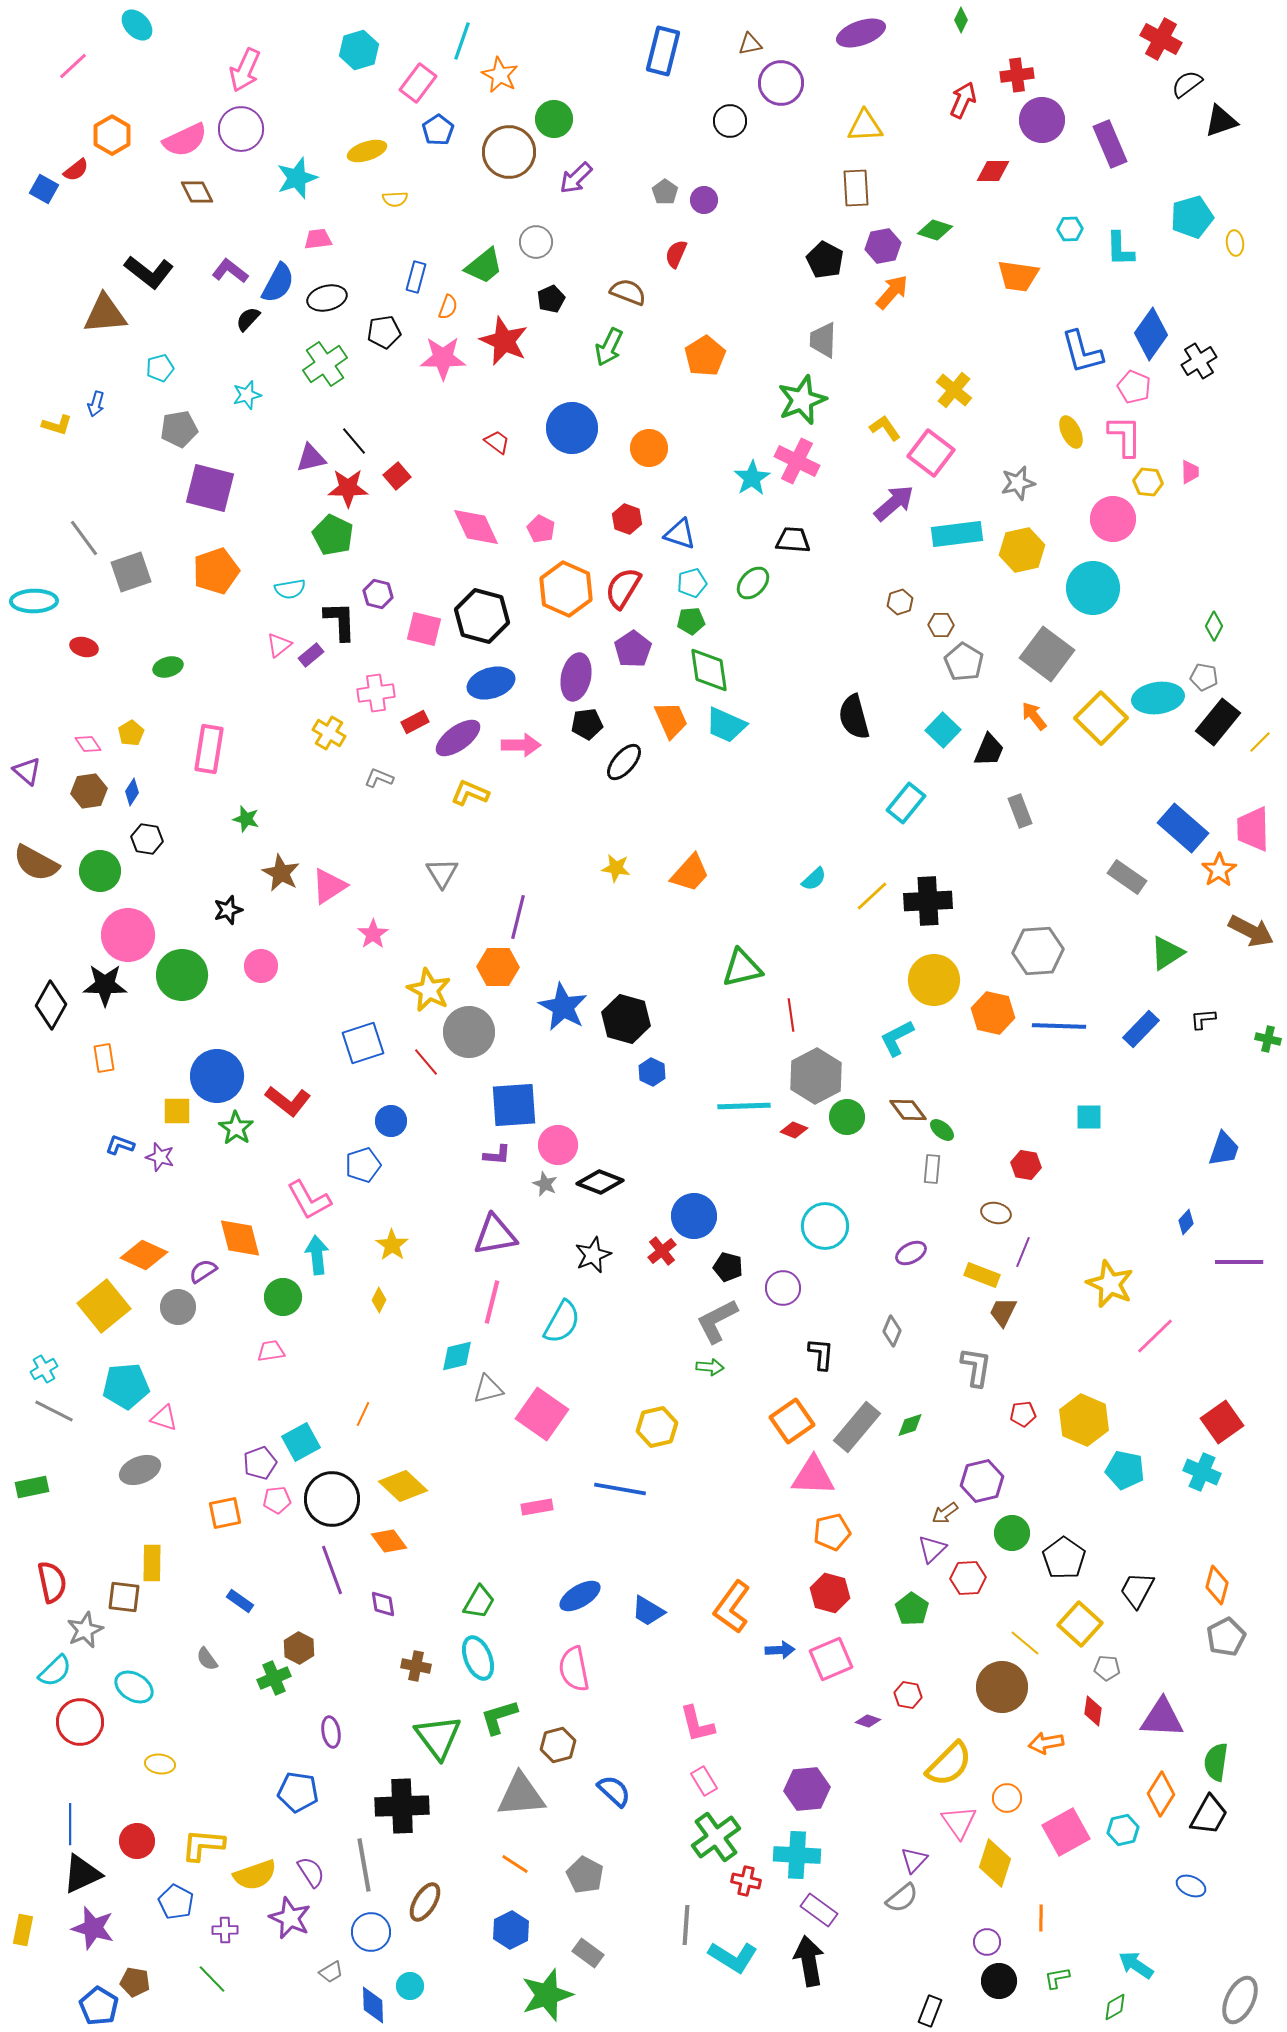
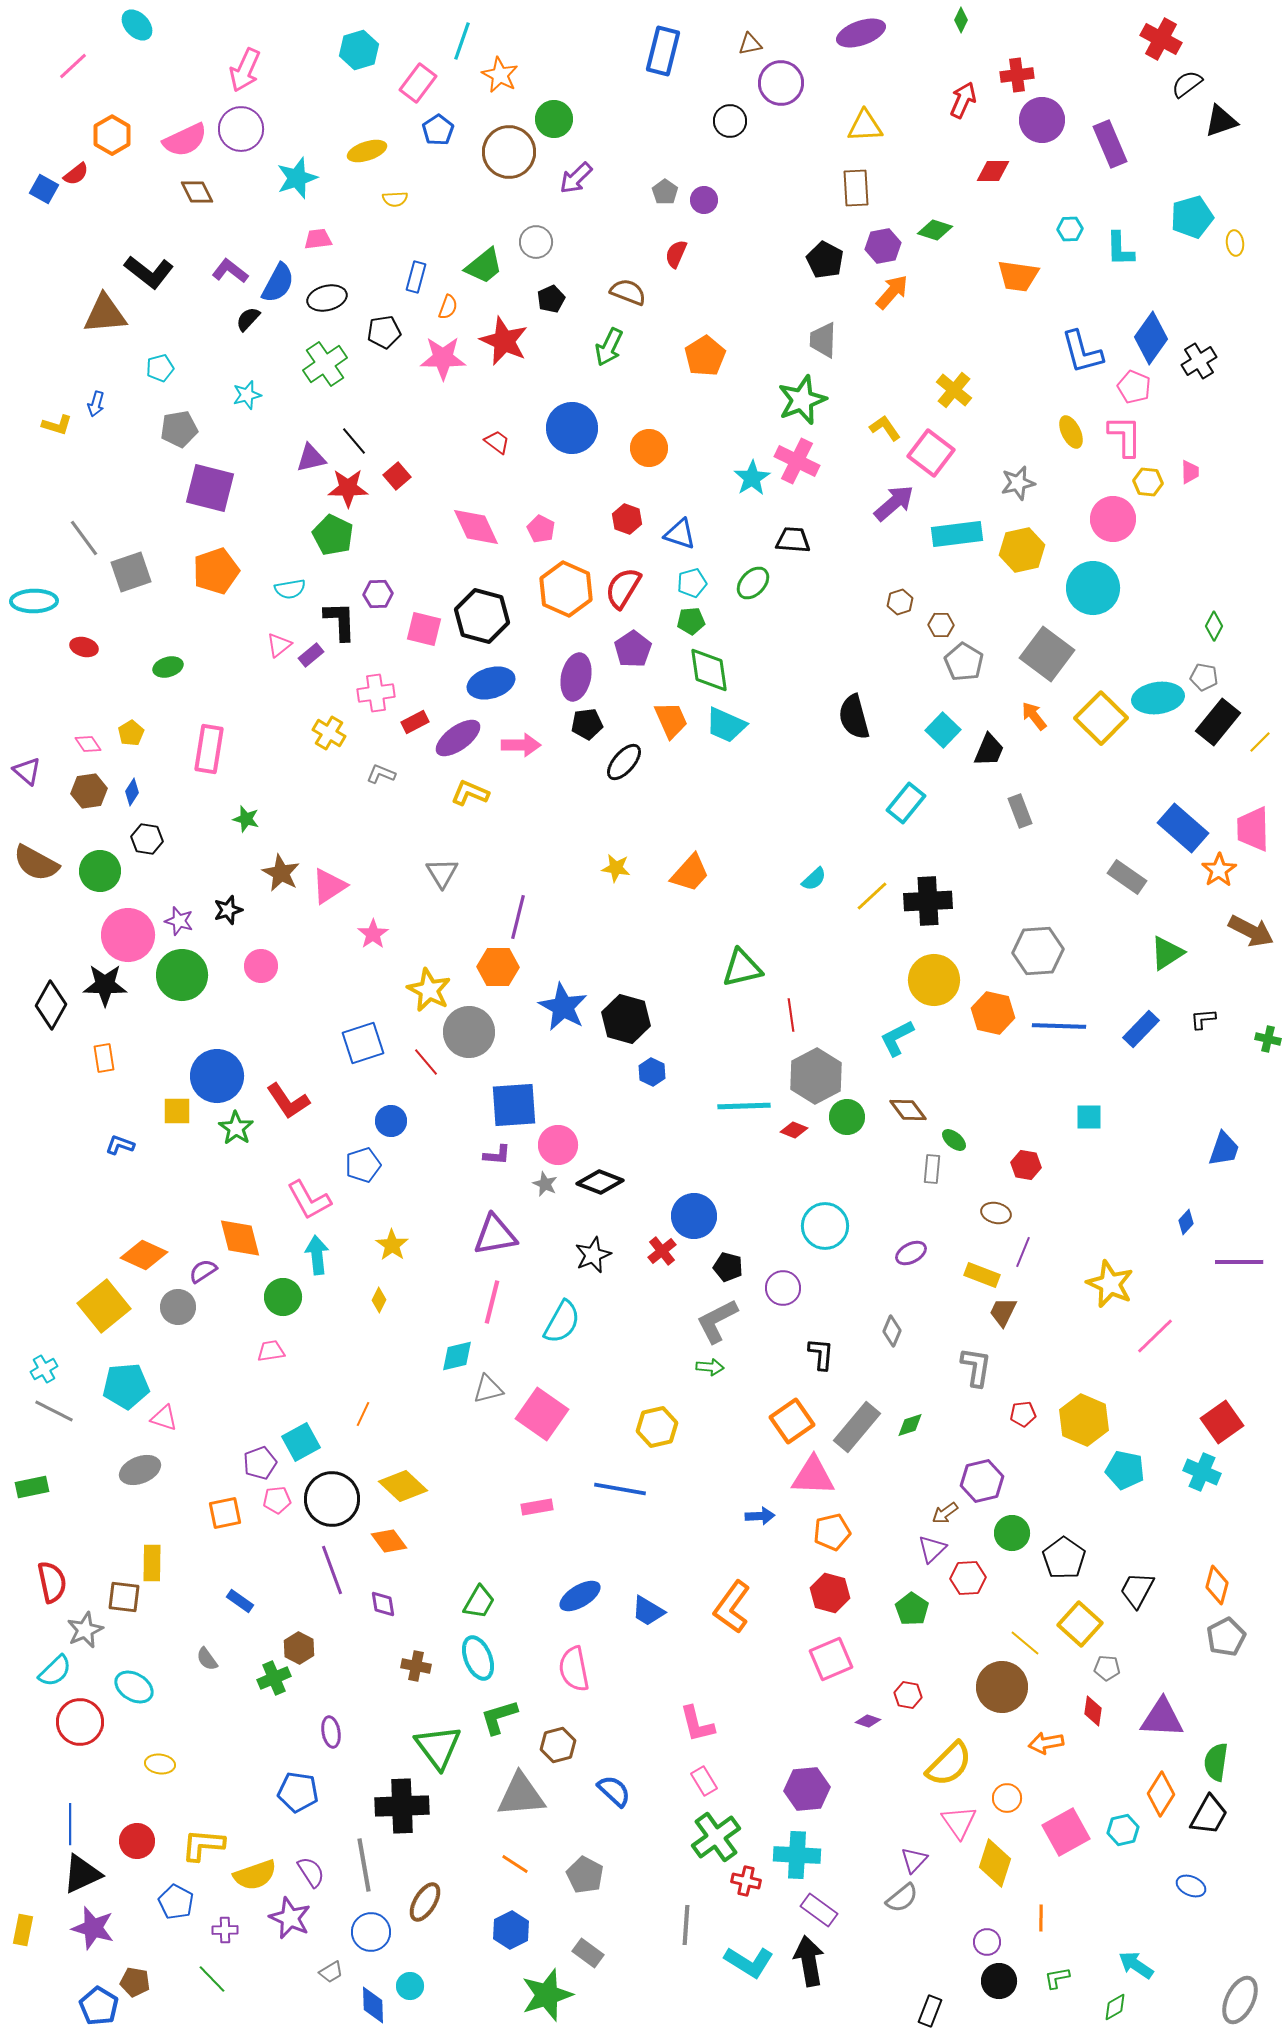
red semicircle at (76, 170): moved 4 px down
blue diamond at (1151, 334): moved 4 px down
purple hexagon at (378, 594): rotated 16 degrees counterclockwise
gray L-shape at (379, 778): moved 2 px right, 4 px up
red L-shape at (288, 1101): rotated 18 degrees clockwise
green ellipse at (942, 1130): moved 12 px right, 10 px down
purple star at (160, 1157): moved 19 px right, 236 px up
blue arrow at (780, 1650): moved 20 px left, 134 px up
green triangle at (438, 1737): moved 10 px down
cyan L-shape at (733, 1957): moved 16 px right, 5 px down
